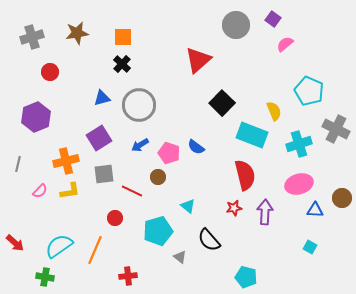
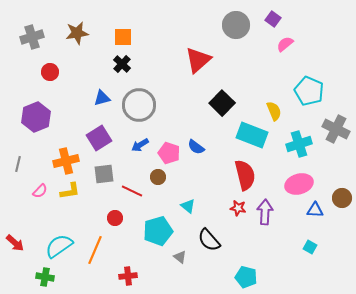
red star at (234, 208): moved 4 px right; rotated 21 degrees clockwise
